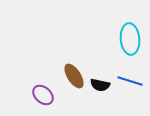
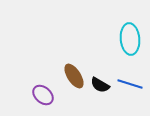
blue line: moved 3 px down
black semicircle: rotated 18 degrees clockwise
